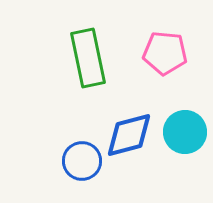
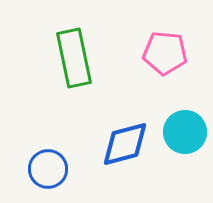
green rectangle: moved 14 px left
blue diamond: moved 4 px left, 9 px down
blue circle: moved 34 px left, 8 px down
